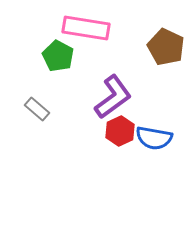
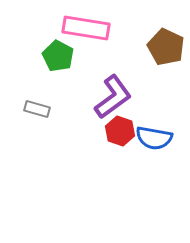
gray rectangle: rotated 25 degrees counterclockwise
red hexagon: rotated 16 degrees counterclockwise
